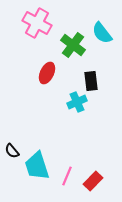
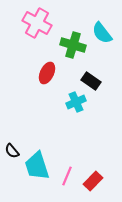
green cross: rotated 20 degrees counterclockwise
black rectangle: rotated 48 degrees counterclockwise
cyan cross: moved 1 px left
